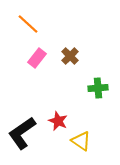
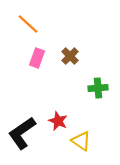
pink rectangle: rotated 18 degrees counterclockwise
